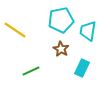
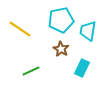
yellow line: moved 5 px right, 1 px up
